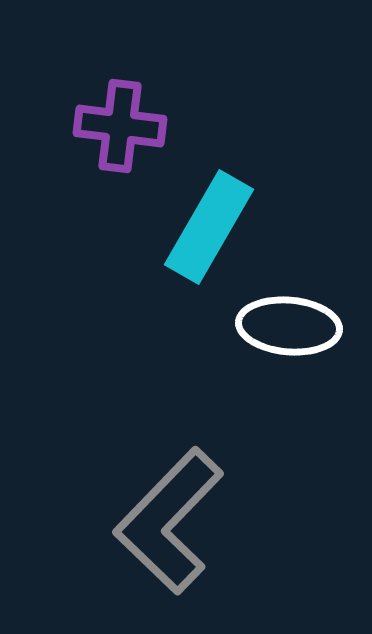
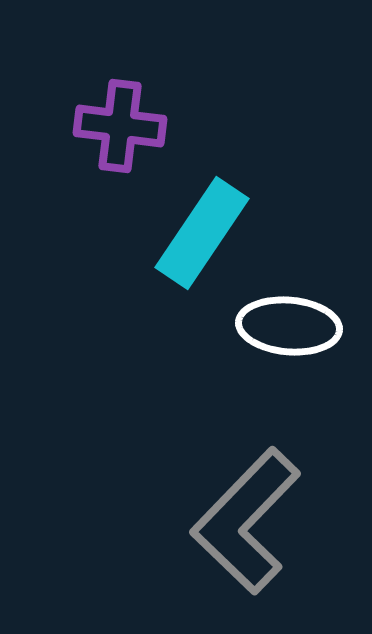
cyan rectangle: moved 7 px left, 6 px down; rotated 4 degrees clockwise
gray L-shape: moved 77 px right
